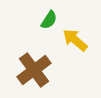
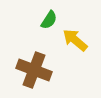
brown cross: rotated 32 degrees counterclockwise
